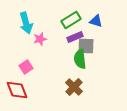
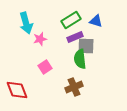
pink square: moved 19 px right
brown cross: rotated 24 degrees clockwise
